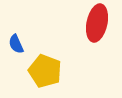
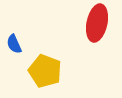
blue semicircle: moved 2 px left
